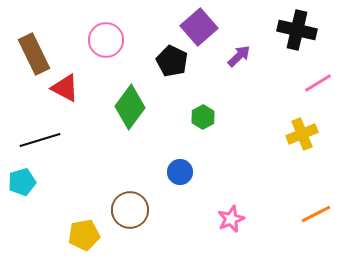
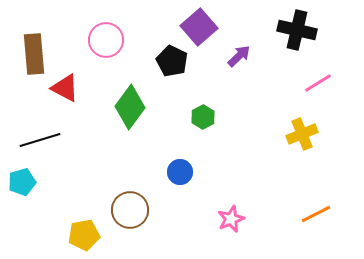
brown rectangle: rotated 21 degrees clockwise
